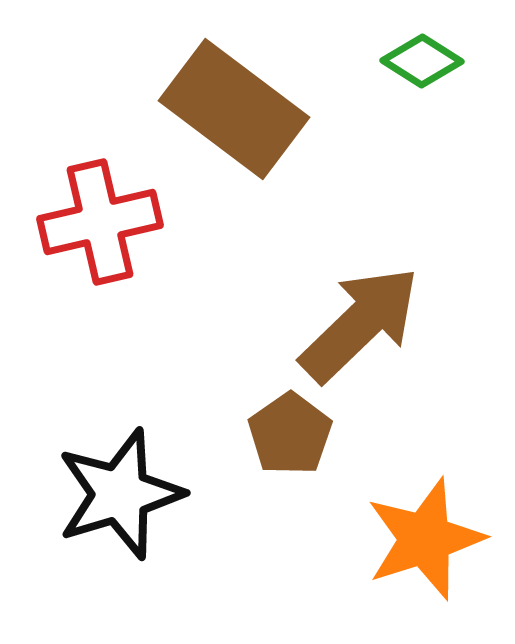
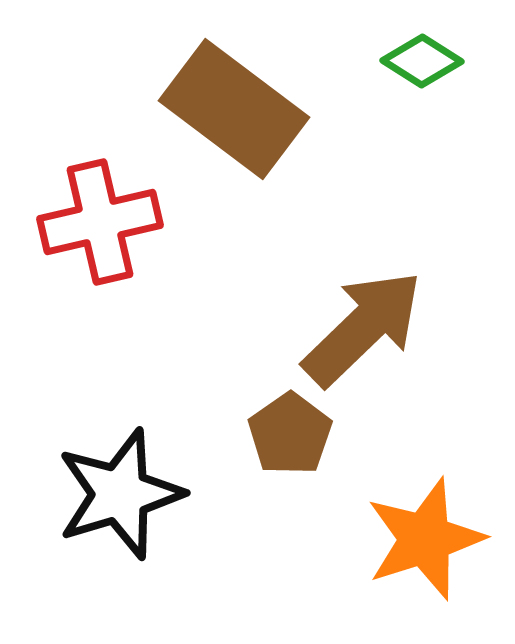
brown arrow: moved 3 px right, 4 px down
